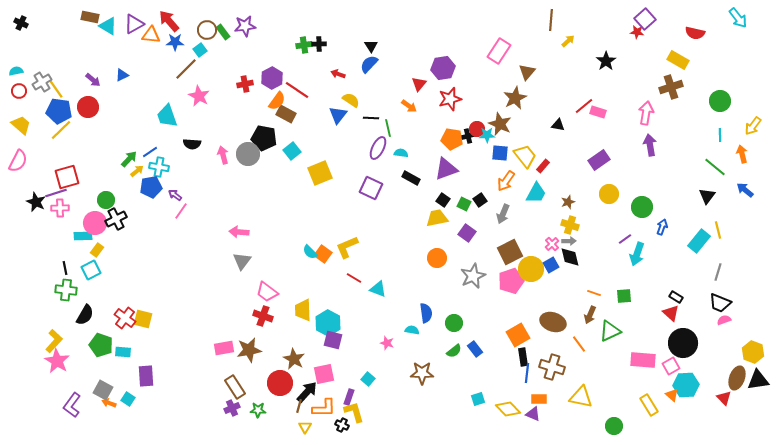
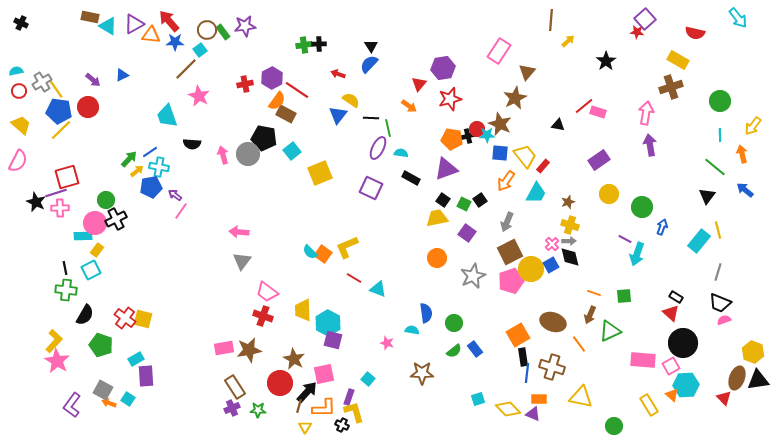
gray arrow at (503, 214): moved 4 px right, 8 px down
purple line at (625, 239): rotated 64 degrees clockwise
cyan rectangle at (123, 352): moved 13 px right, 7 px down; rotated 35 degrees counterclockwise
